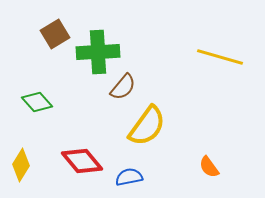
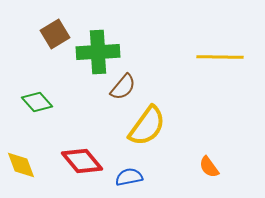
yellow line: rotated 15 degrees counterclockwise
yellow diamond: rotated 52 degrees counterclockwise
